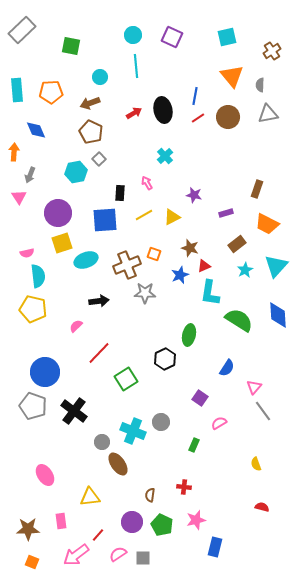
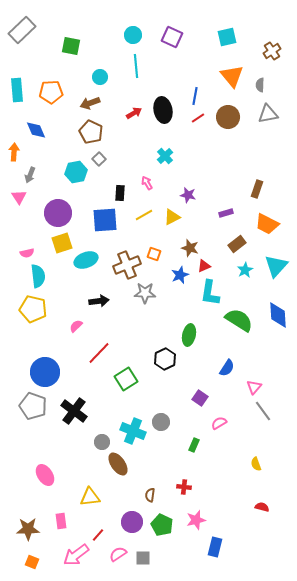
purple star at (194, 195): moved 6 px left
